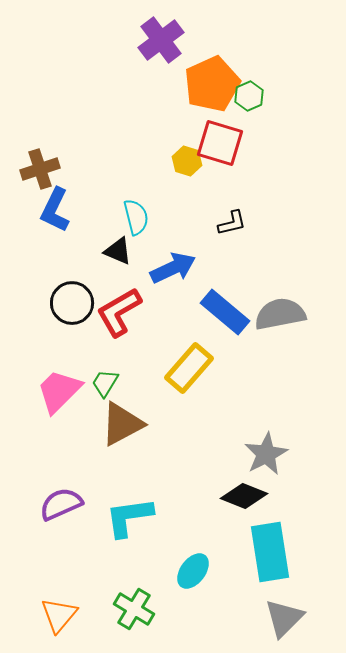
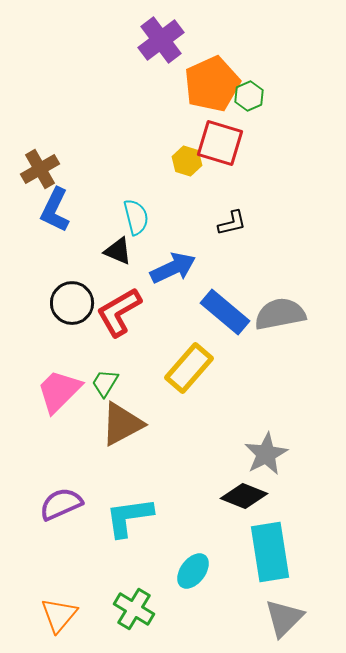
brown cross: rotated 12 degrees counterclockwise
